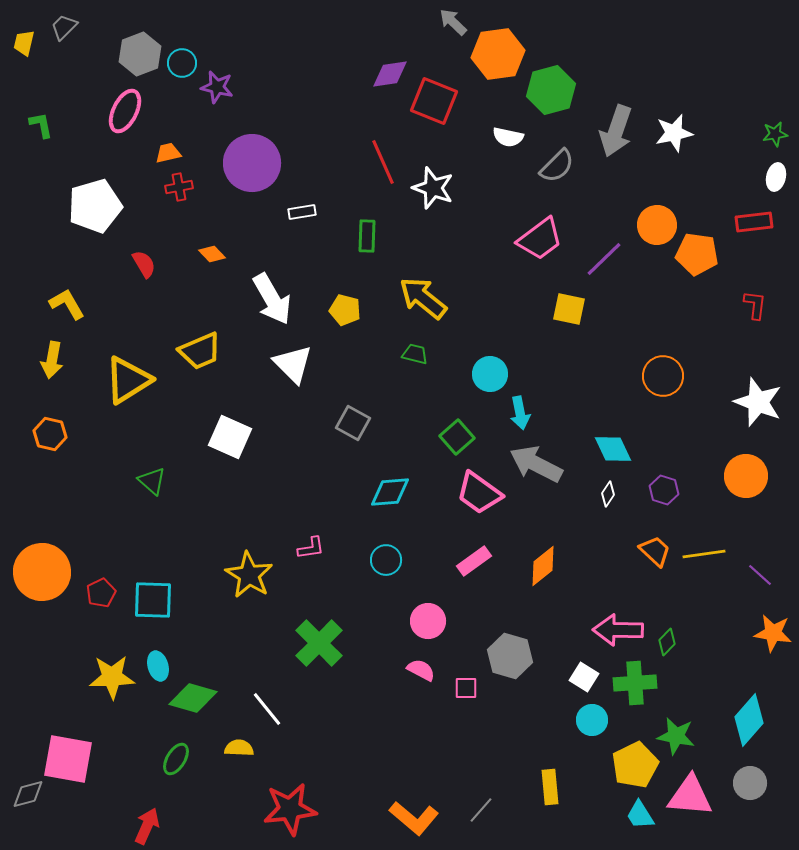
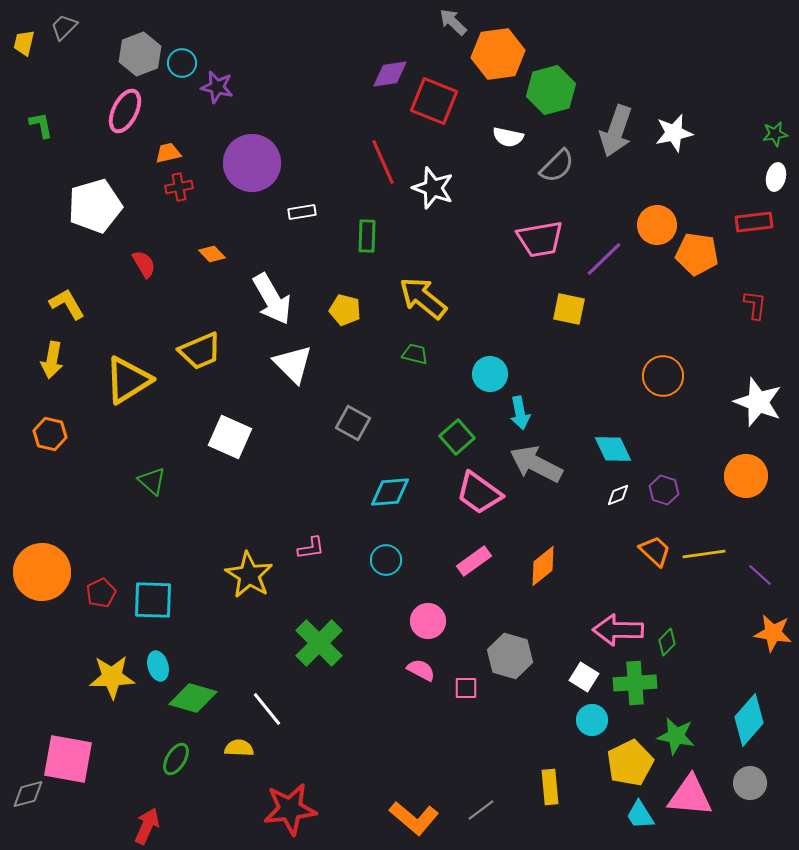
pink trapezoid at (540, 239): rotated 27 degrees clockwise
white diamond at (608, 494): moved 10 px right, 1 px down; rotated 35 degrees clockwise
yellow pentagon at (635, 765): moved 5 px left, 2 px up
gray line at (481, 810): rotated 12 degrees clockwise
